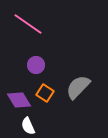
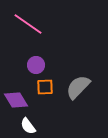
orange square: moved 6 px up; rotated 36 degrees counterclockwise
purple diamond: moved 3 px left
white semicircle: rotated 12 degrees counterclockwise
